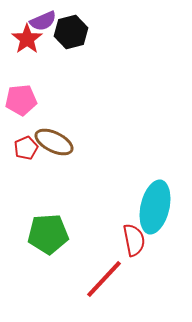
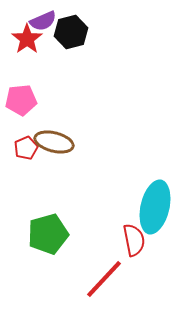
brown ellipse: rotated 12 degrees counterclockwise
green pentagon: rotated 12 degrees counterclockwise
